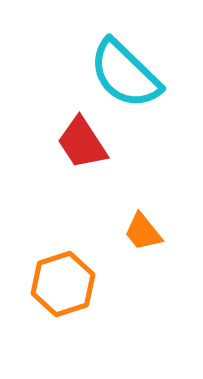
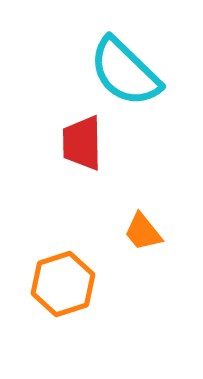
cyan semicircle: moved 2 px up
red trapezoid: rotated 32 degrees clockwise
